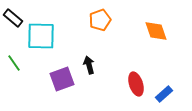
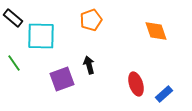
orange pentagon: moved 9 px left
